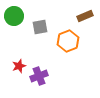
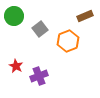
gray square: moved 2 px down; rotated 28 degrees counterclockwise
red star: moved 3 px left; rotated 24 degrees counterclockwise
